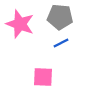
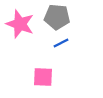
gray pentagon: moved 3 px left
